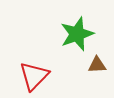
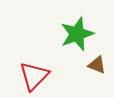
brown triangle: rotated 24 degrees clockwise
